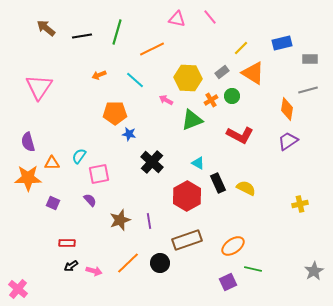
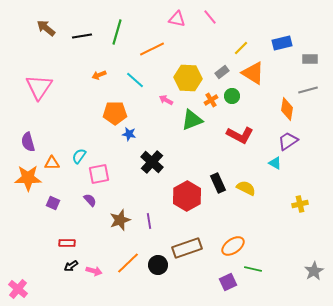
cyan triangle at (198, 163): moved 77 px right
brown rectangle at (187, 240): moved 8 px down
black circle at (160, 263): moved 2 px left, 2 px down
